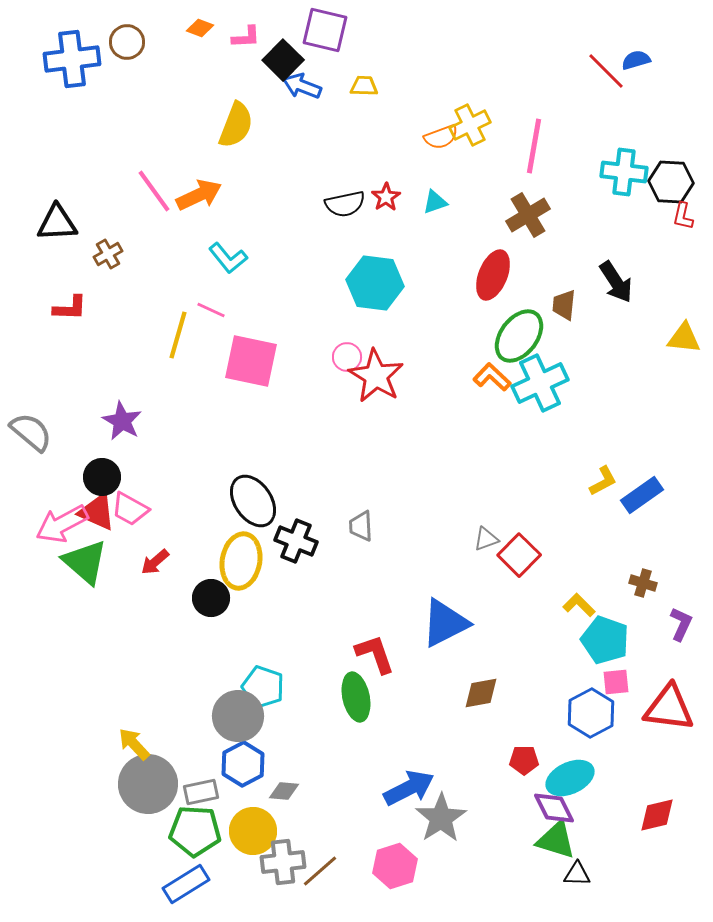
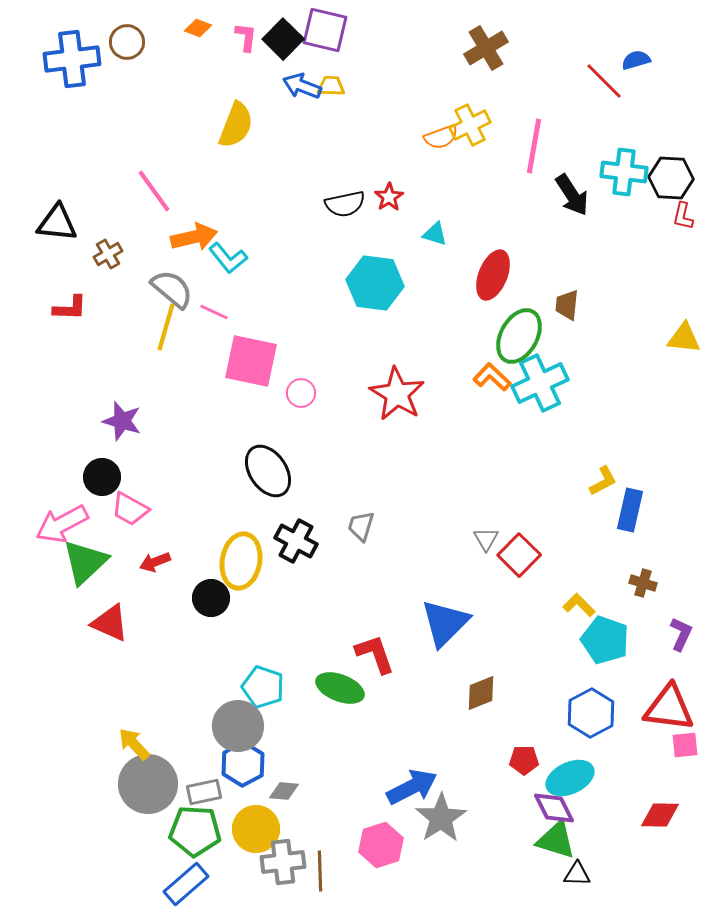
orange diamond at (200, 28): moved 2 px left
pink L-shape at (246, 37): rotated 80 degrees counterclockwise
black square at (283, 60): moved 21 px up
red line at (606, 71): moved 2 px left, 10 px down
yellow trapezoid at (364, 86): moved 33 px left
black hexagon at (671, 182): moved 4 px up
orange arrow at (199, 195): moved 5 px left, 42 px down; rotated 12 degrees clockwise
red star at (386, 197): moved 3 px right
cyan triangle at (435, 202): moved 32 px down; rotated 36 degrees clockwise
brown cross at (528, 215): moved 42 px left, 167 px up
black triangle at (57, 223): rotated 9 degrees clockwise
black arrow at (616, 282): moved 44 px left, 87 px up
brown trapezoid at (564, 305): moved 3 px right
pink line at (211, 310): moved 3 px right, 2 px down
yellow line at (178, 335): moved 12 px left, 8 px up
green ellipse at (519, 336): rotated 8 degrees counterclockwise
pink circle at (347, 357): moved 46 px left, 36 px down
red star at (376, 376): moved 21 px right, 18 px down
purple star at (122, 421): rotated 12 degrees counterclockwise
gray semicircle at (31, 432): moved 141 px right, 143 px up
blue rectangle at (642, 495): moved 12 px left, 15 px down; rotated 42 degrees counterclockwise
black ellipse at (253, 501): moved 15 px right, 30 px up
red triangle at (97, 512): moved 13 px right, 111 px down
gray trapezoid at (361, 526): rotated 20 degrees clockwise
gray triangle at (486, 539): rotated 40 degrees counterclockwise
black cross at (296, 541): rotated 6 degrees clockwise
green triangle at (85, 562): rotated 36 degrees clockwise
red arrow at (155, 562): rotated 20 degrees clockwise
blue triangle at (445, 623): rotated 18 degrees counterclockwise
purple L-shape at (681, 624): moved 10 px down
pink square at (616, 682): moved 69 px right, 63 px down
brown diamond at (481, 693): rotated 12 degrees counterclockwise
green ellipse at (356, 697): moved 16 px left, 9 px up; rotated 57 degrees counterclockwise
gray circle at (238, 716): moved 10 px down
blue arrow at (409, 788): moved 3 px right, 1 px up
gray rectangle at (201, 792): moved 3 px right
red diamond at (657, 815): moved 3 px right; rotated 15 degrees clockwise
yellow circle at (253, 831): moved 3 px right, 2 px up
pink hexagon at (395, 866): moved 14 px left, 21 px up
brown line at (320, 871): rotated 51 degrees counterclockwise
blue rectangle at (186, 884): rotated 9 degrees counterclockwise
